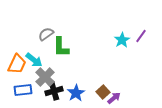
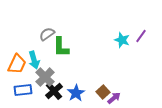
gray semicircle: moved 1 px right
cyan star: rotated 21 degrees counterclockwise
cyan arrow: rotated 36 degrees clockwise
black cross: rotated 24 degrees counterclockwise
